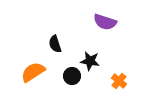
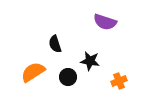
black circle: moved 4 px left, 1 px down
orange cross: rotated 28 degrees clockwise
